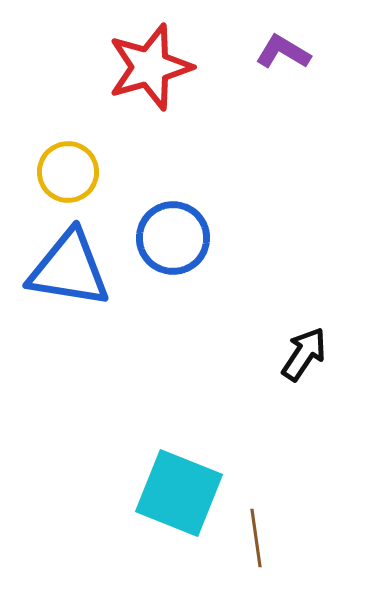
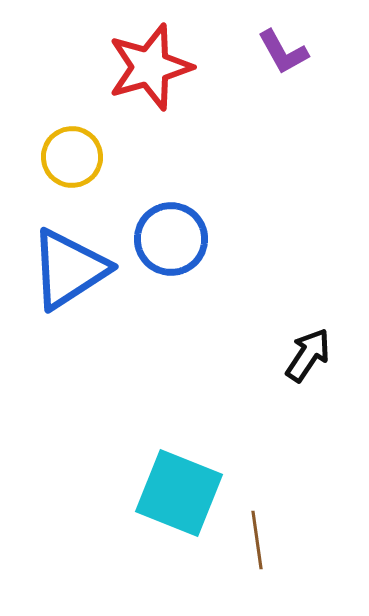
purple L-shape: rotated 150 degrees counterclockwise
yellow circle: moved 4 px right, 15 px up
blue circle: moved 2 px left, 1 px down
blue triangle: rotated 42 degrees counterclockwise
black arrow: moved 4 px right, 1 px down
brown line: moved 1 px right, 2 px down
